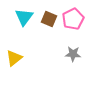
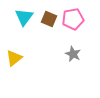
pink pentagon: rotated 15 degrees clockwise
gray star: rotated 21 degrees clockwise
